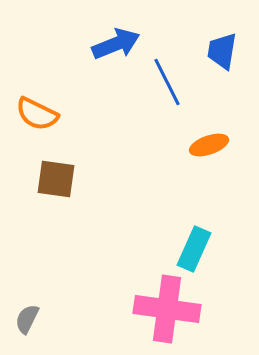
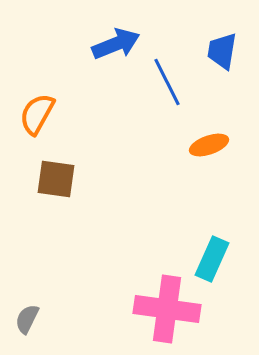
orange semicircle: rotated 93 degrees clockwise
cyan rectangle: moved 18 px right, 10 px down
